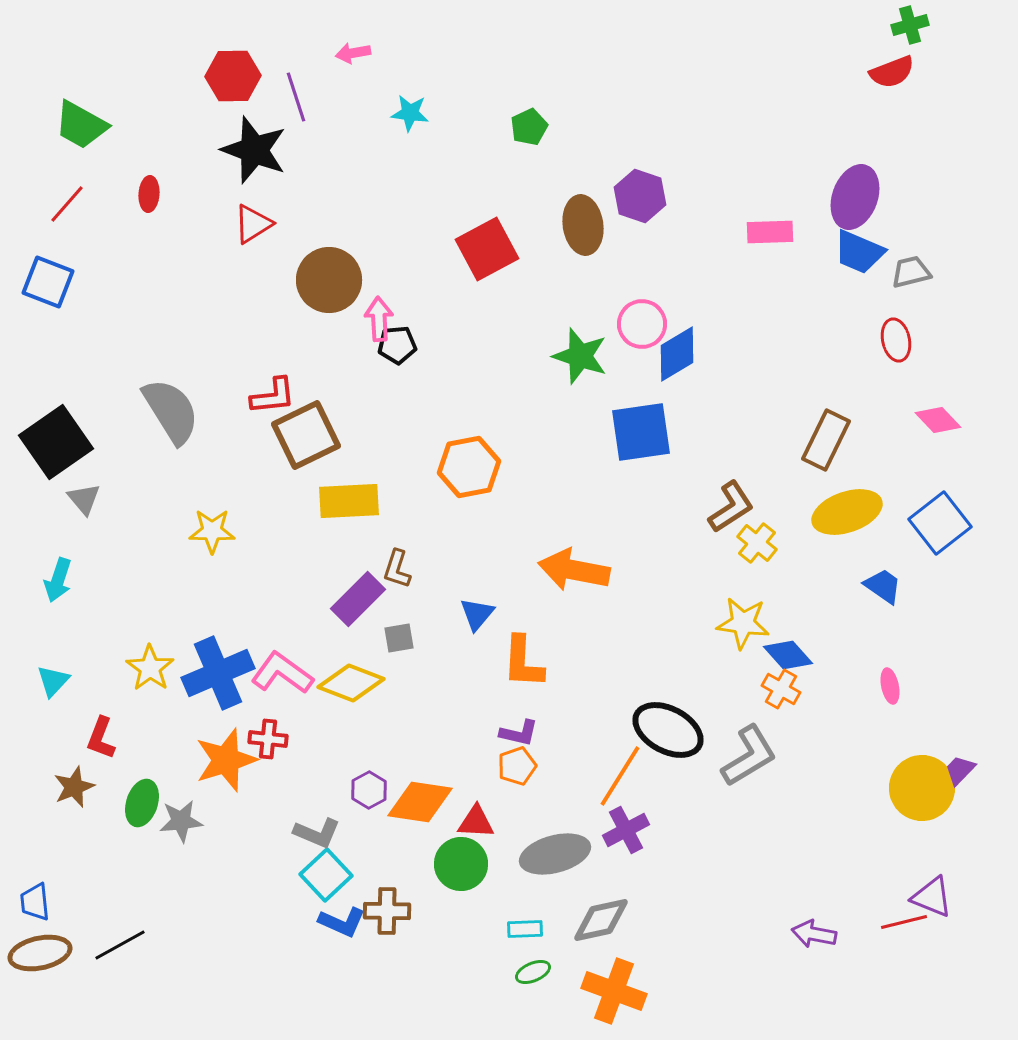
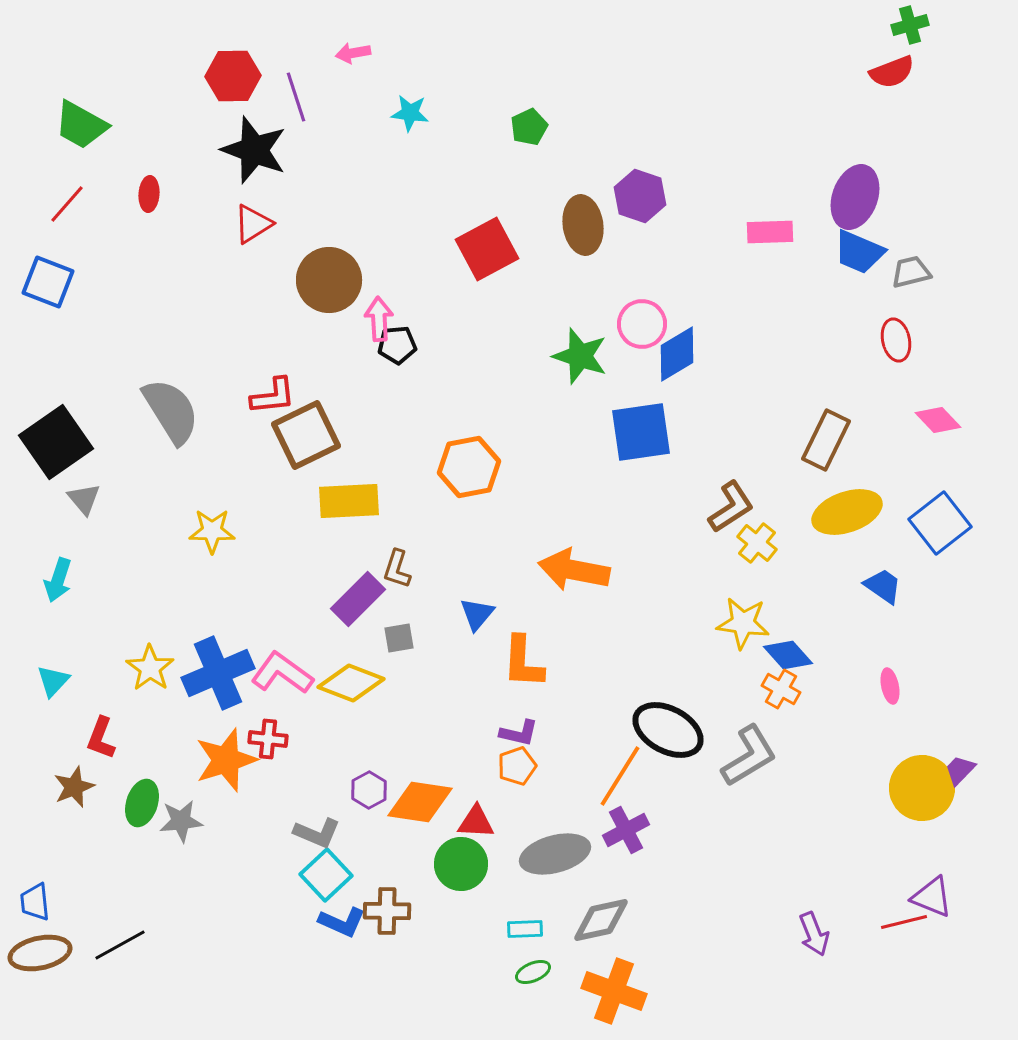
purple arrow at (814, 934): rotated 123 degrees counterclockwise
